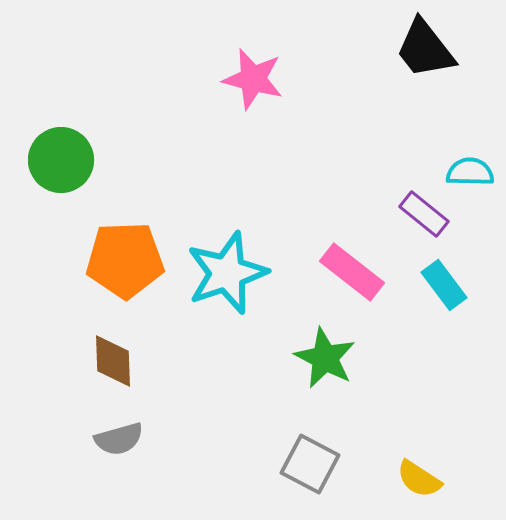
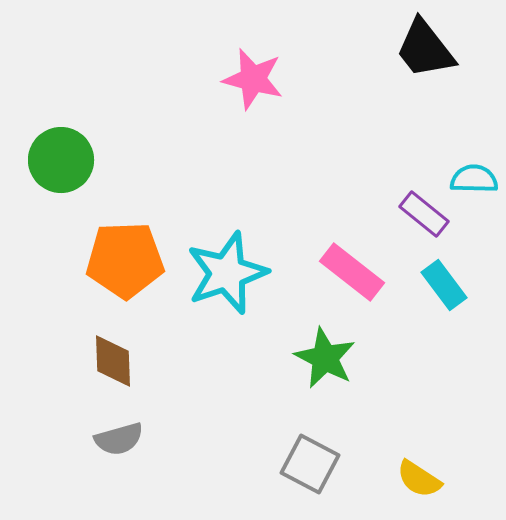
cyan semicircle: moved 4 px right, 7 px down
